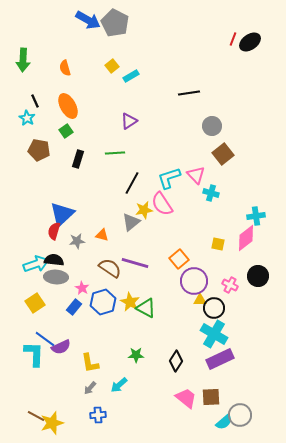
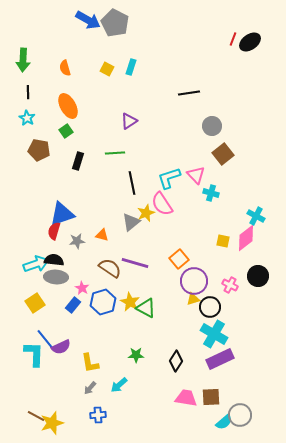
yellow square at (112, 66): moved 5 px left, 3 px down; rotated 24 degrees counterclockwise
cyan rectangle at (131, 76): moved 9 px up; rotated 42 degrees counterclockwise
black line at (35, 101): moved 7 px left, 9 px up; rotated 24 degrees clockwise
black rectangle at (78, 159): moved 2 px down
black line at (132, 183): rotated 40 degrees counterclockwise
yellow star at (144, 210): moved 2 px right, 3 px down; rotated 12 degrees counterclockwise
blue triangle at (62, 214): rotated 24 degrees clockwise
cyan cross at (256, 216): rotated 36 degrees clockwise
yellow square at (218, 244): moved 5 px right, 3 px up
yellow triangle at (200, 300): moved 7 px left, 1 px up; rotated 16 degrees counterclockwise
blue rectangle at (74, 307): moved 1 px left, 2 px up
black circle at (214, 308): moved 4 px left, 1 px up
blue line at (45, 339): rotated 15 degrees clockwise
pink trapezoid at (186, 398): rotated 30 degrees counterclockwise
